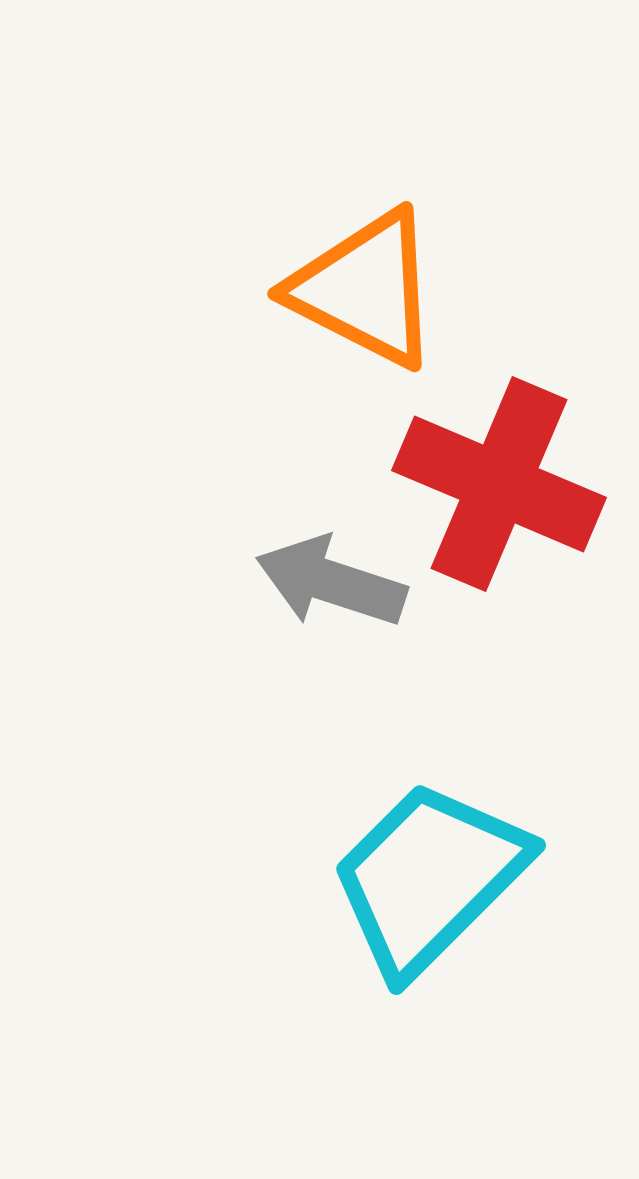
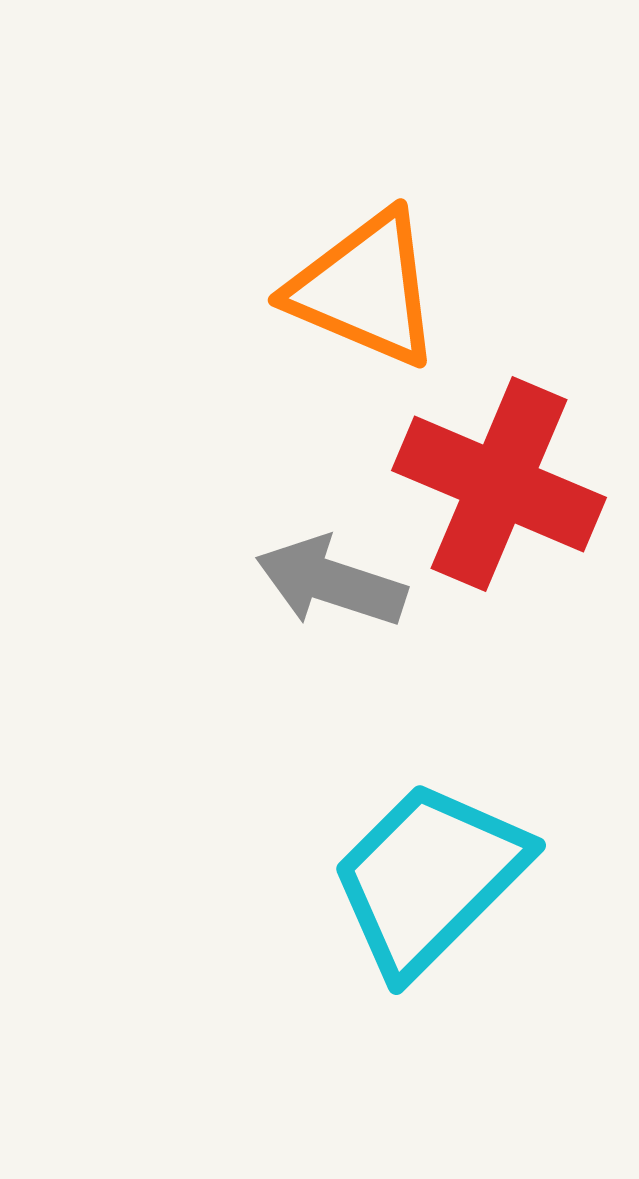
orange triangle: rotated 4 degrees counterclockwise
